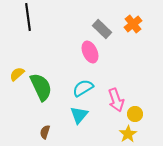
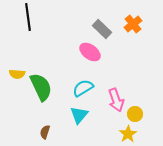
pink ellipse: rotated 30 degrees counterclockwise
yellow semicircle: rotated 133 degrees counterclockwise
